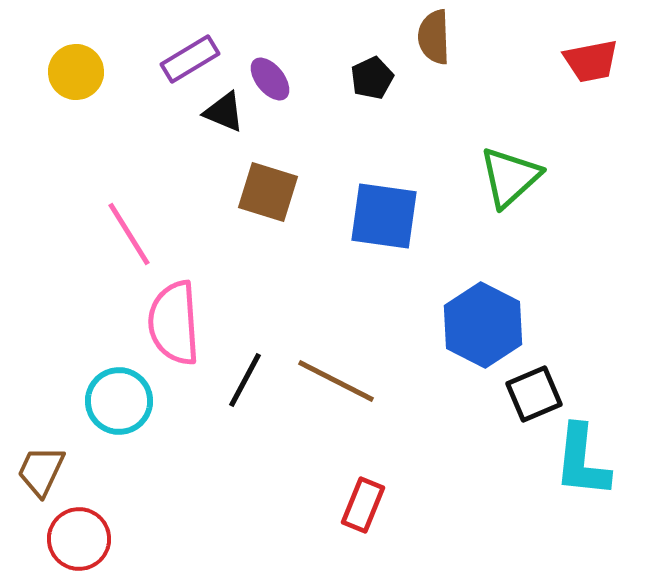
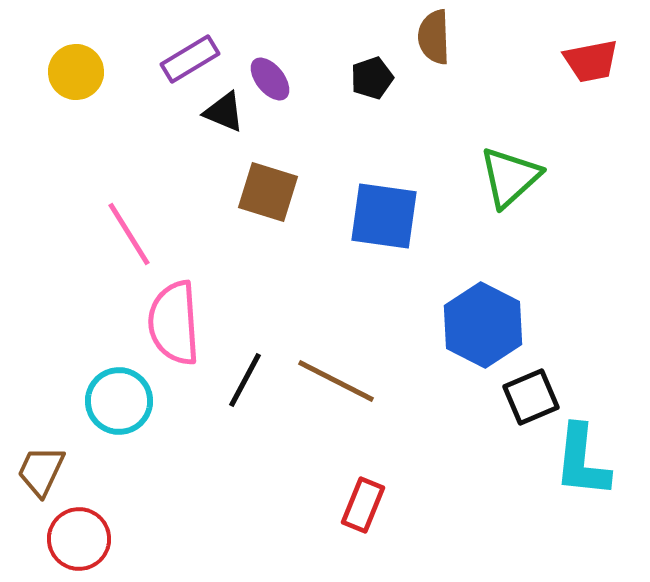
black pentagon: rotated 6 degrees clockwise
black square: moved 3 px left, 3 px down
